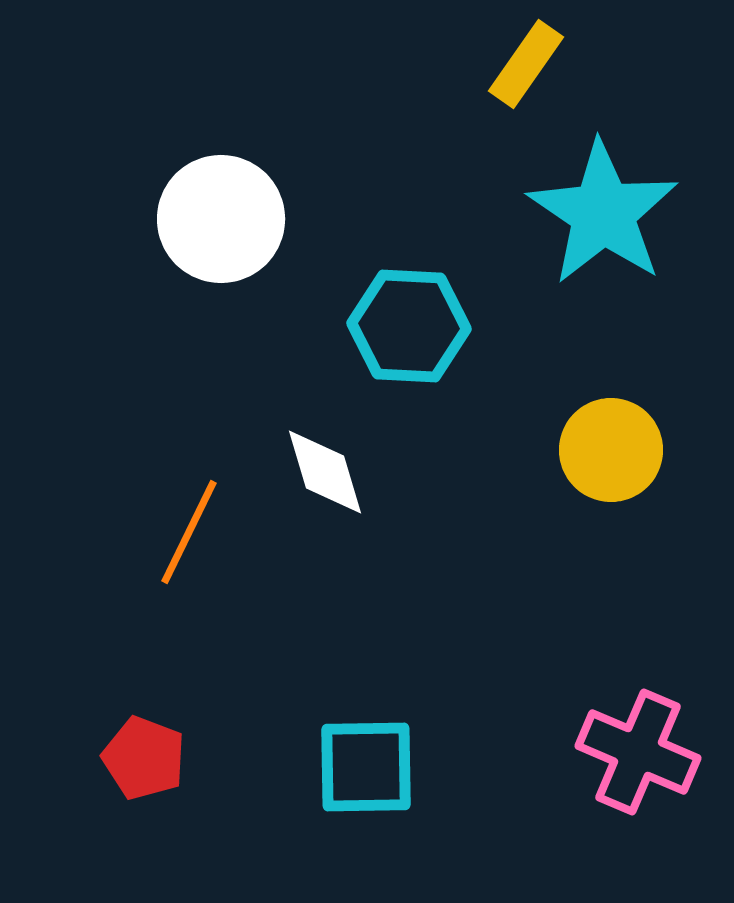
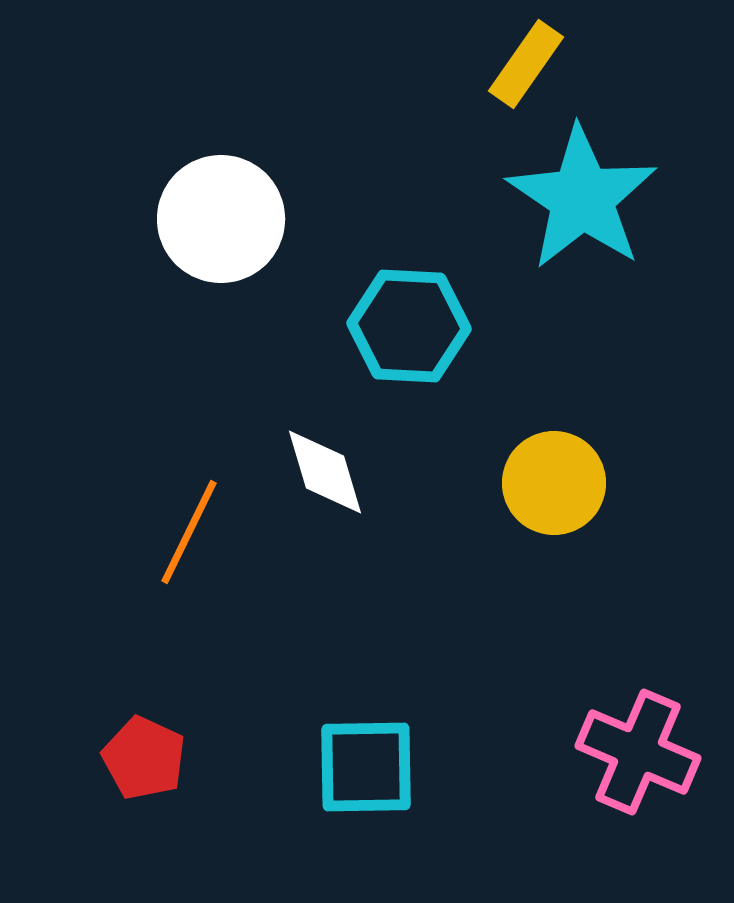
cyan star: moved 21 px left, 15 px up
yellow circle: moved 57 px left, 33 px down
red pentagon: rotated 4 degrees clockwise
